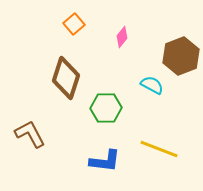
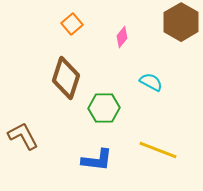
orange square: moved 2 px left
brown hexagon: moved 34 px up; rotated 9 degrees counterclockwise
cyan semicircle: moved 1 px left, 3 px up
green hexagon: moved 2 px left
brown L-shape: moved 7 px left, 2 px down
yellow line: moved 1 px left, 1 px down
blue L-shape: moved 8 px left, 1 px up
